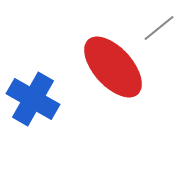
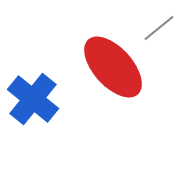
blue cross: rotated 9 degrees clockwise
